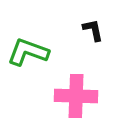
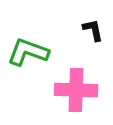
pink cross: moved 6 px up
